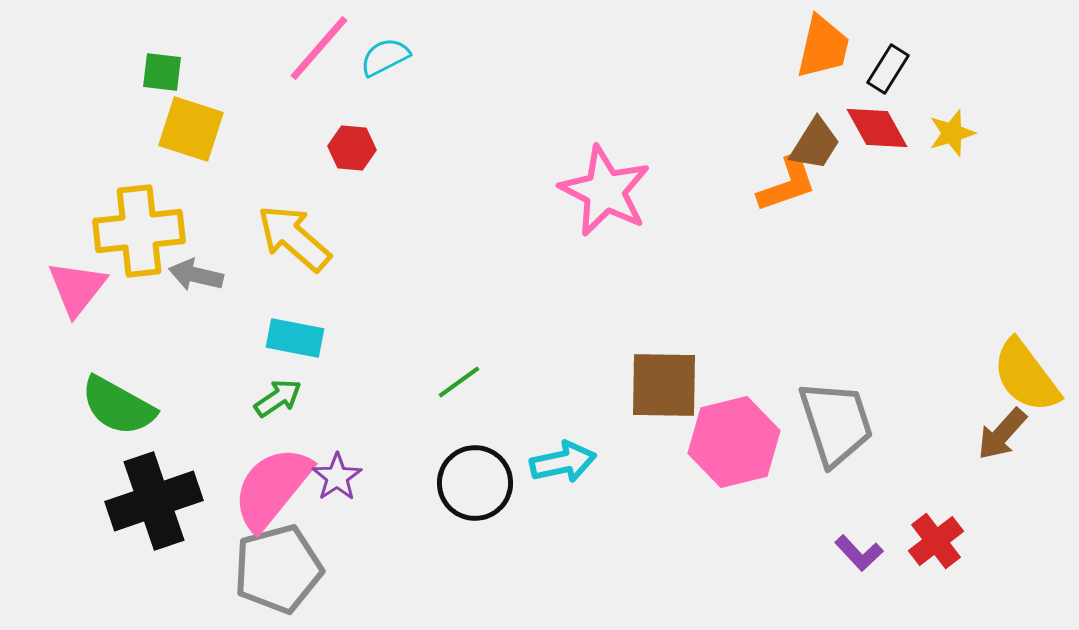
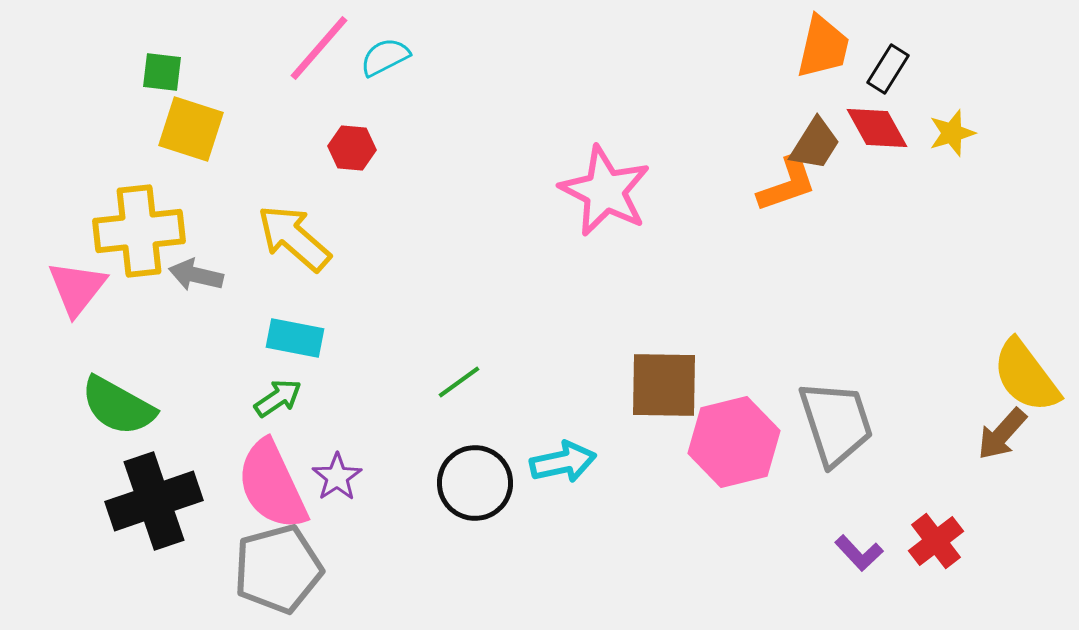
pink semicircle: moved 3 px up; rotated 64 degrees counterclockwise
